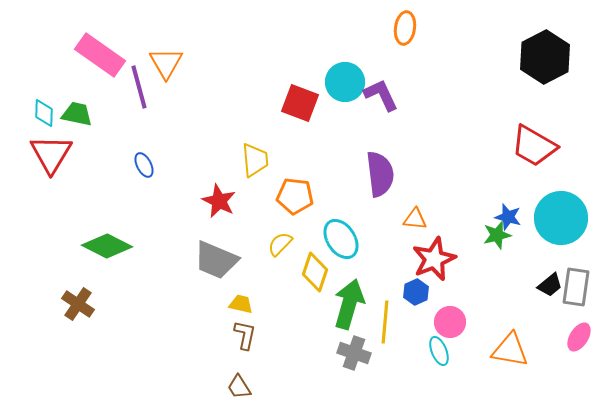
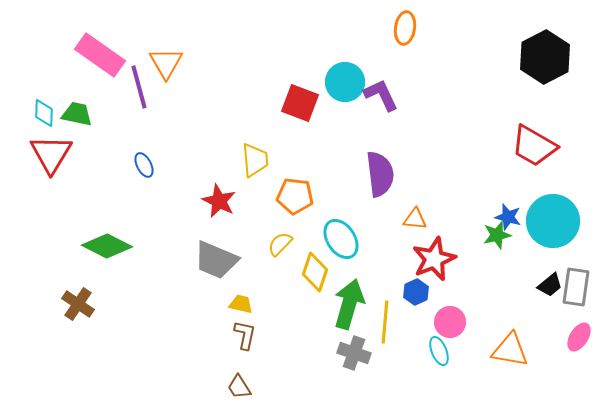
cyan circle at (561, 218): moved 8 px left, 3 px down
